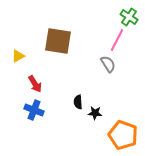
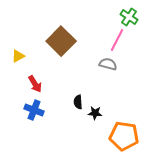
brown square: moved 3 px right; rotated 36 degrees clockwise
gray semicircle: rotated 42 degrees counterclockwise
orange pentagon: moved 1 px right, 1 px down; rotated 12 degrees counterclockwise
